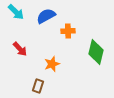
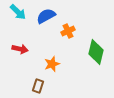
cyan arrow: moved 2 px right
orange cross: rotated 24 degrees counterclockwise
red arrow: rotated 35 degrees counterclockwise
